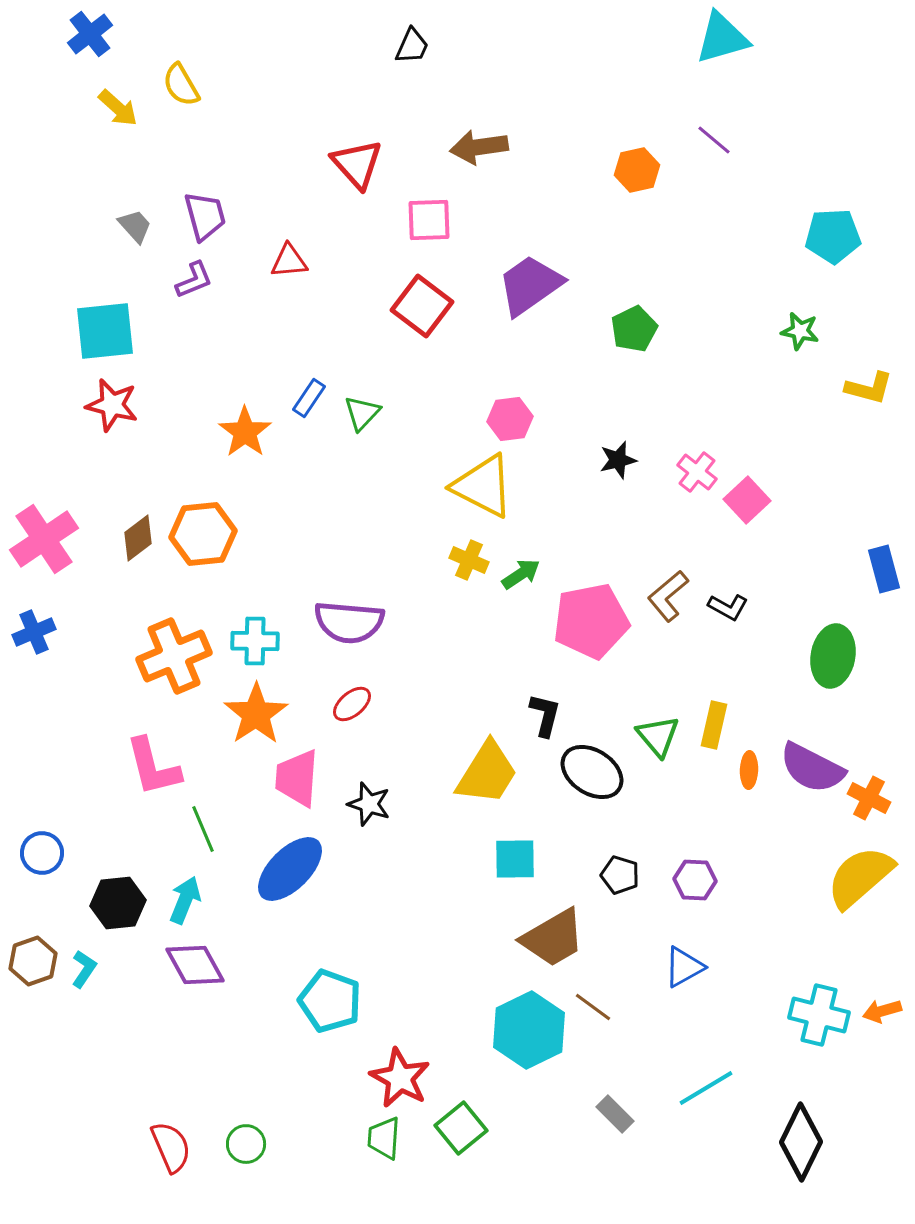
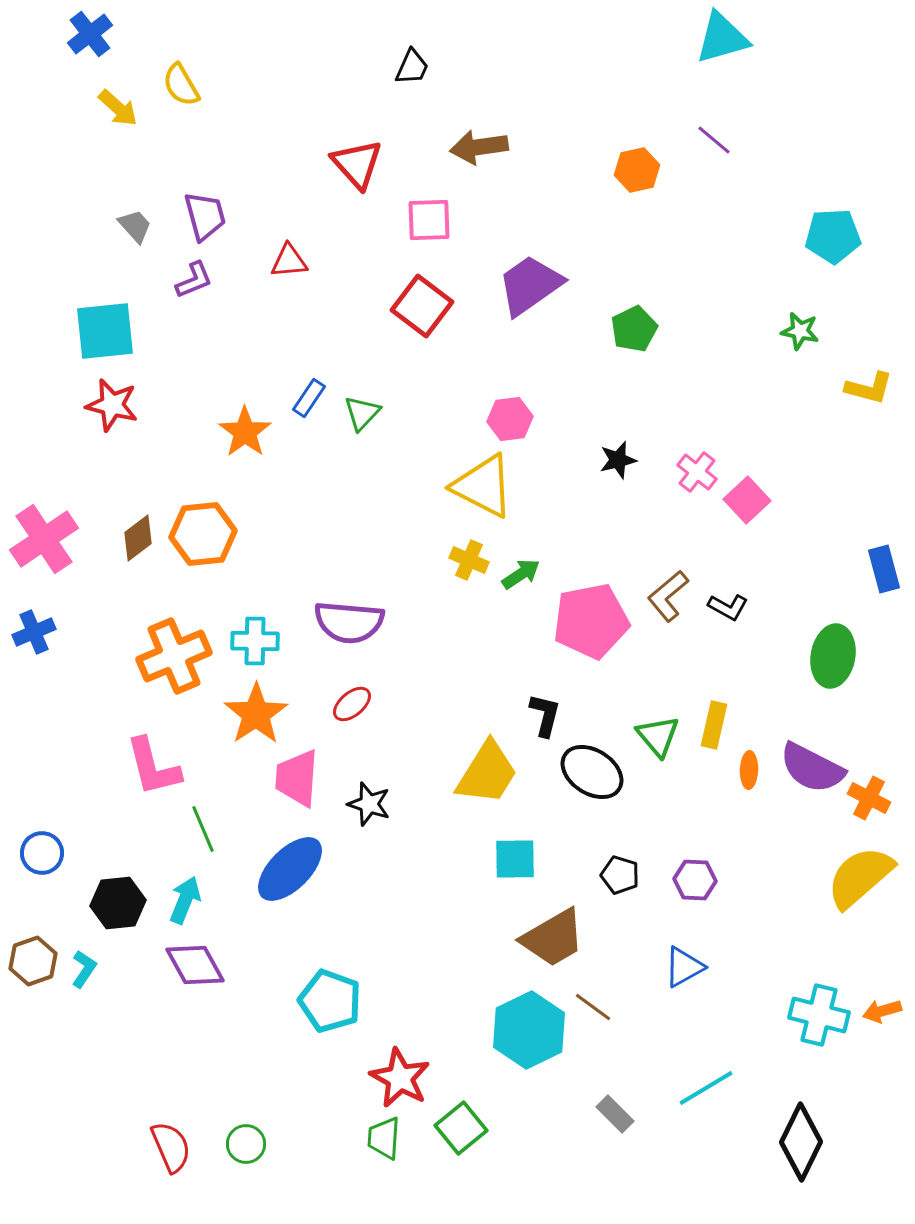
black trapezoid at (412, 46): moved 21 px down
